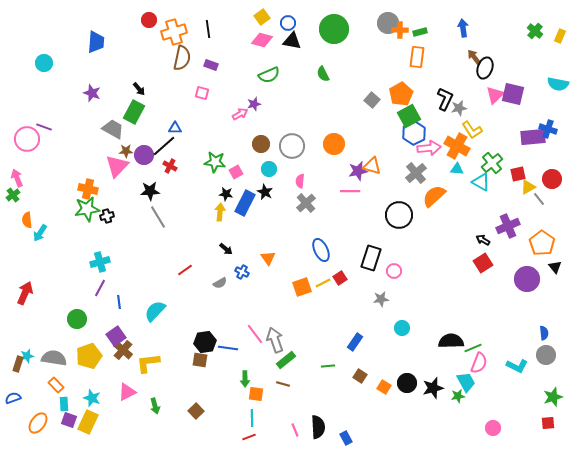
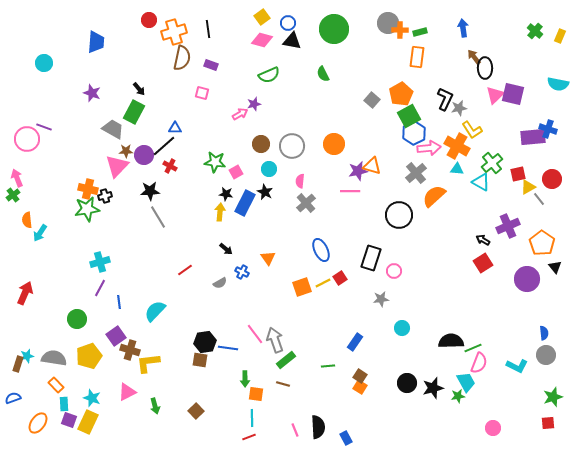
black ellipse at (485, 68): rotated 20 degrees counterclockwise
black cross at (107, 216): moved 2 px left, 20 px up
brown cross at (123, 350): moved 7 px right; rotated 24 degrees counterclockwise
orange square at (384, 387): moved 24 px left
